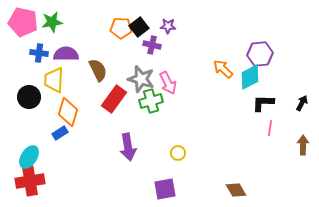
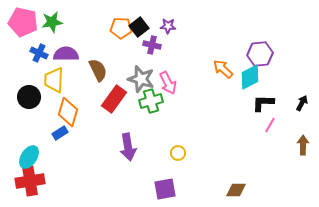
blue cross: rotated 18 degrees clockwise
pink line: moved 3 px up; rotated 21 degrees clockwise
brown diamond: rotated 60 degrees counterclockwise
